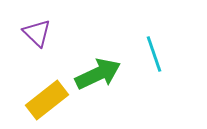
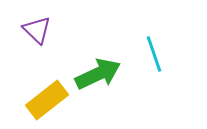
purple triangle: moved 3 px up
